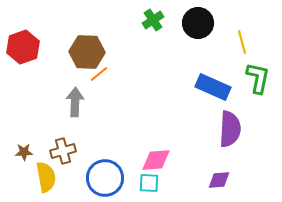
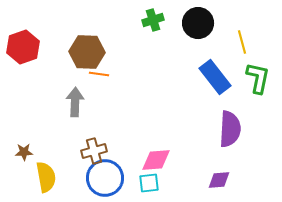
green cross: rotated 15 degrees clockwise
orange line: rotated 48 degrees clockwise
blue rectangle: moved 2 px right, 10 px up; rotated 28 degrees clockwise
brown cross: moved 31 px right
cyan square: rotated 10 degrees counterclockwise
